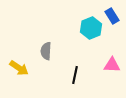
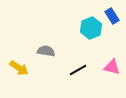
gray semicircle: rotated 96 degrees clockwise
pink triangle: moved 2 px down; rotated 12 degrees clockwise
black line: moved 3 px right, 5 px up; rotated 48 degrees clockwise
